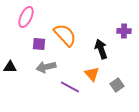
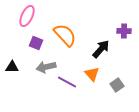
pink ellipse: moved 1 px right, 1 px up
purple square: moved 3 px left, 1 px up; rotated 16 degrees clockwise
black arrow: rotated 60 degrees clockwise
black triangle: moved 2 px right
purple line: moved 3 px left, 5 px up
